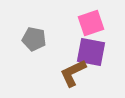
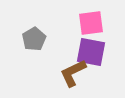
pink square: rotated 12 degrees clockwise
gray pentagon: rotated 30 degrees clockwise
